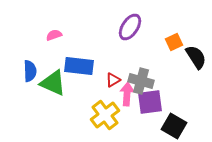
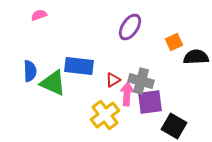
pink semicircle: moved 15 px left, 20 px up
black semicircle: rotated 60 degrees counterclockwise
